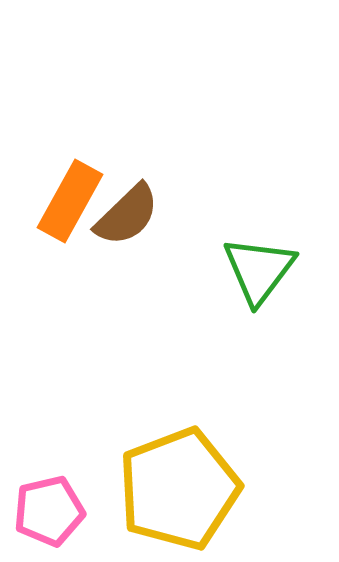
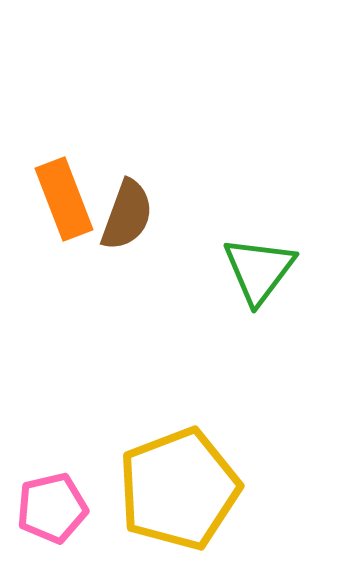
orange rectangle: moved 6 px left, 2 px up; rotated 50 degrees counterclockwise
brown semicircle: rotated 26 degrees counterclockwise
pink pentagon: moved 3 px right, 3 px up
